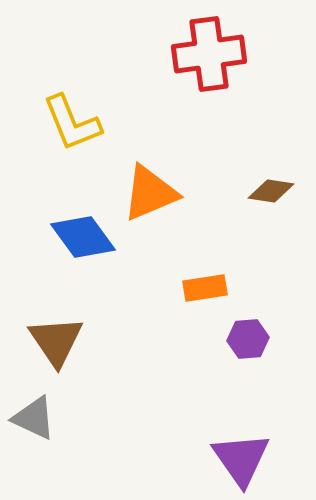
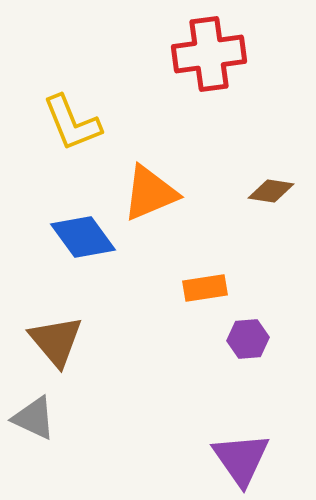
brown triangle: rotated 6 degrees counterclockwise
